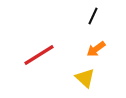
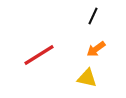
yellow triangle: moved 2 px right; rotated 30 degrees counterclockwise
